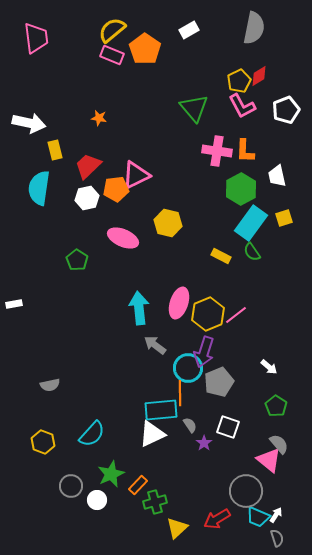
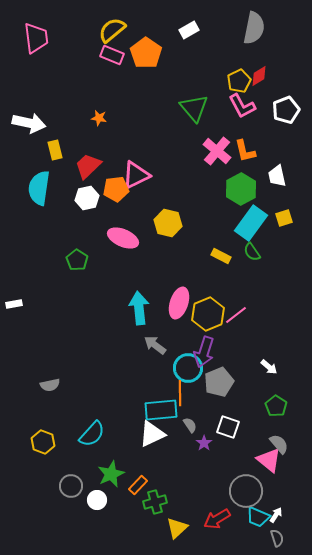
orange pentagon at (145, 49): moved 1 px right, 4 px down
pink cross at (217, 151): rotated 32 degrees clockwise
orange L-shape at (245, 151): rotated 15 degrees counterclockwise
